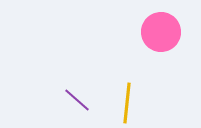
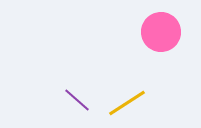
yellow line: rotated 51 degrees clockwise
